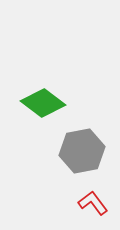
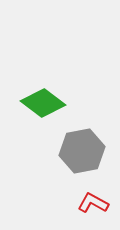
red L-shape: rotated 24 degrees counterclockwise
